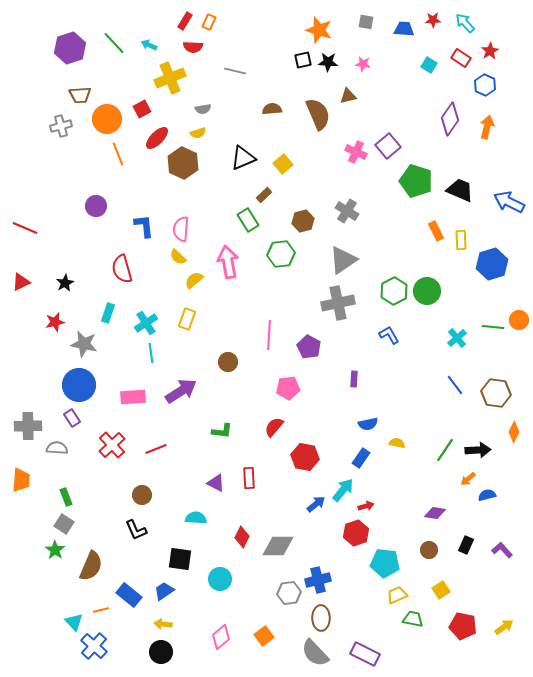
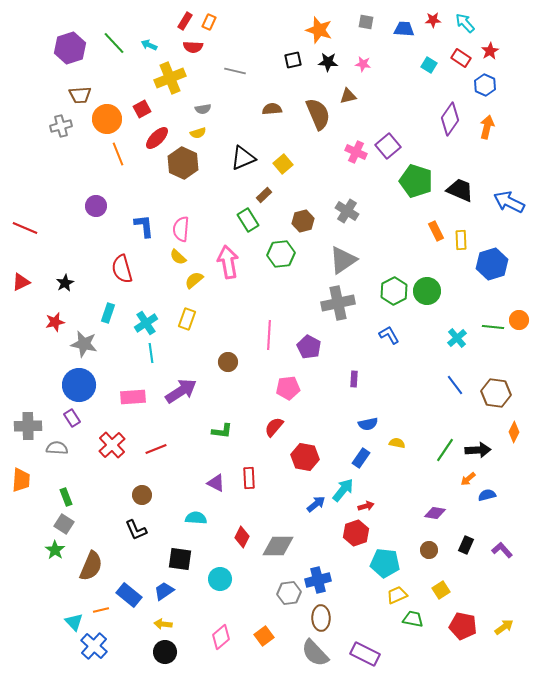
black square at (303, 60): moved 10 px left
black circle at (161, 652): moved 4 px right
